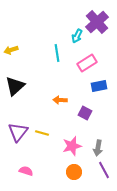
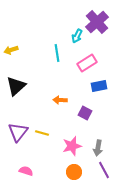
black triangle: moved 1 px right
